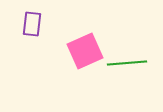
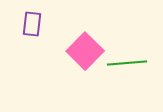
pink square: rotated 21 degrees counterclockwise
